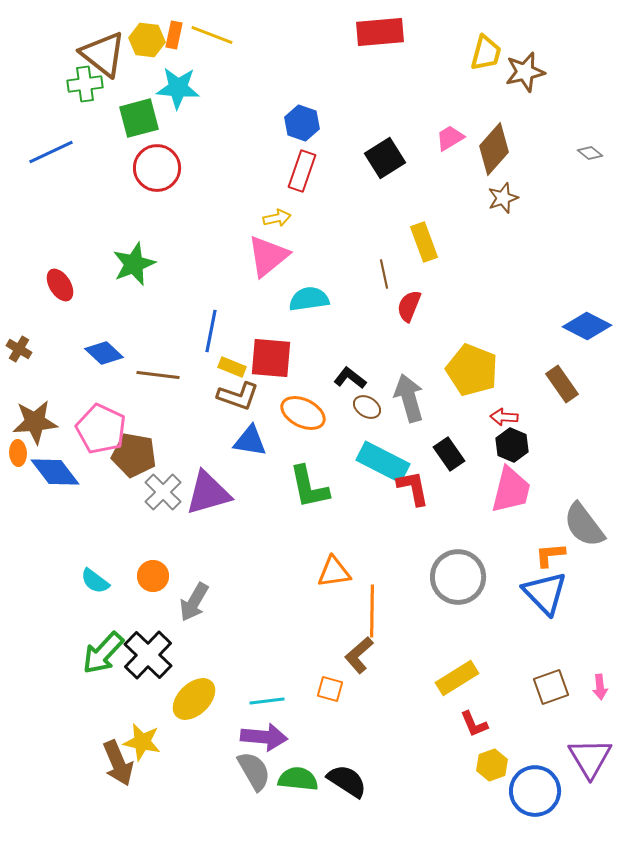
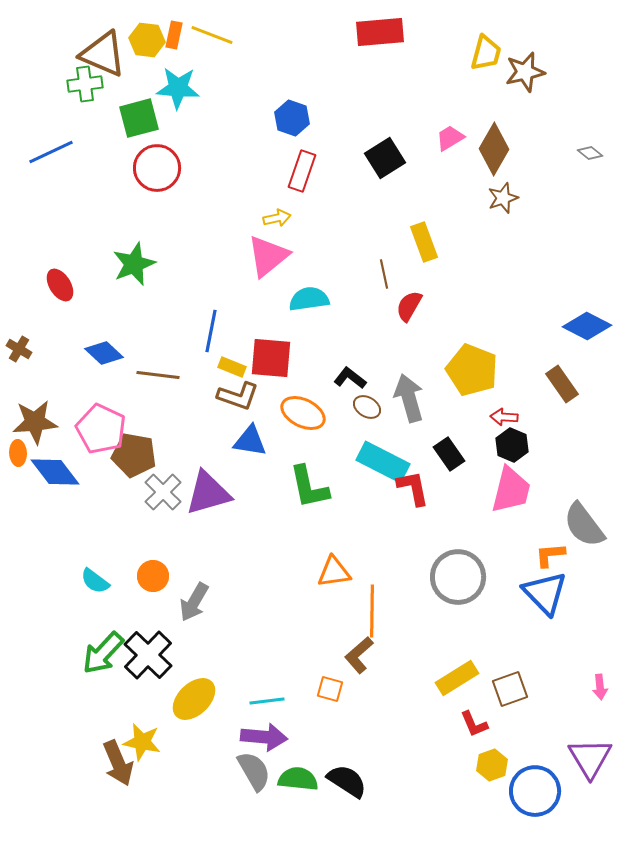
brown triangle at (103, 54): rotated 15 degrees counterclockwise
blue hexagon at (302, 123): moved 10 px left, 5 px up
brown diamond at (494, 149): rotated 12 degrees counterclockwise
red semicircle at (409, 306): rotated 8 degrees clockwise
brown square at (551, 687): moved 41 px left, 2 px down
